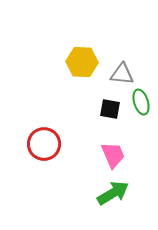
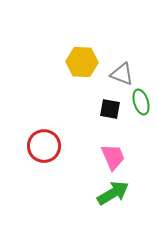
gray triangle: rotated 15 degrees clockwise
red circle: moved 2 px down
pink trapezoid: moved 2 px down
